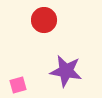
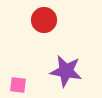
pink square: rotated 24 degrees clockwise
